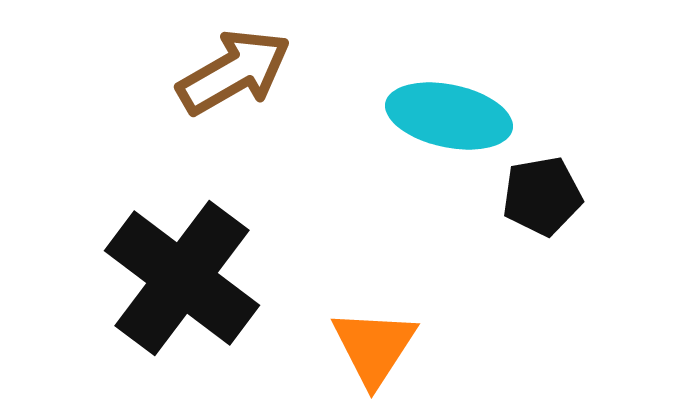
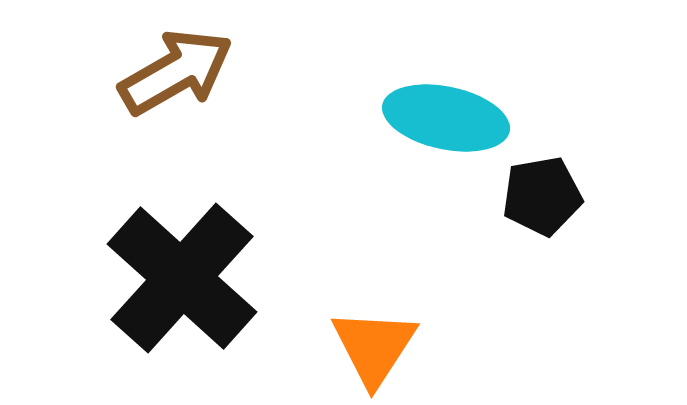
brown arrow: moved 58 px left
cyan ellipse: moved 3 px left, 2 px down
black cross: rotated 5 degrees clockwise
